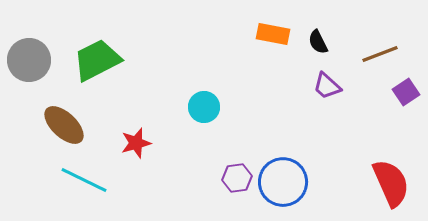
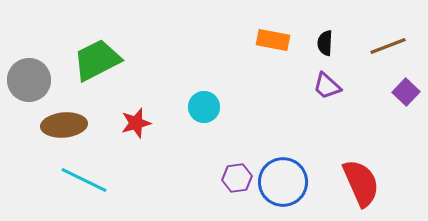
orange rectangle: moved 6 px down
black semicircle: moved 7 px right, 1 px down; rotated 30 degrees clockwise
brown line: moved 8 px right, 8 px up
gray circle: moved 20 px down
purple square: rotated 12 degrees counterclockwise
brown ellipse: rotated 48 degrees counterclockwise
red star: moved 20 px up
red semicircle: moved 30 px left
